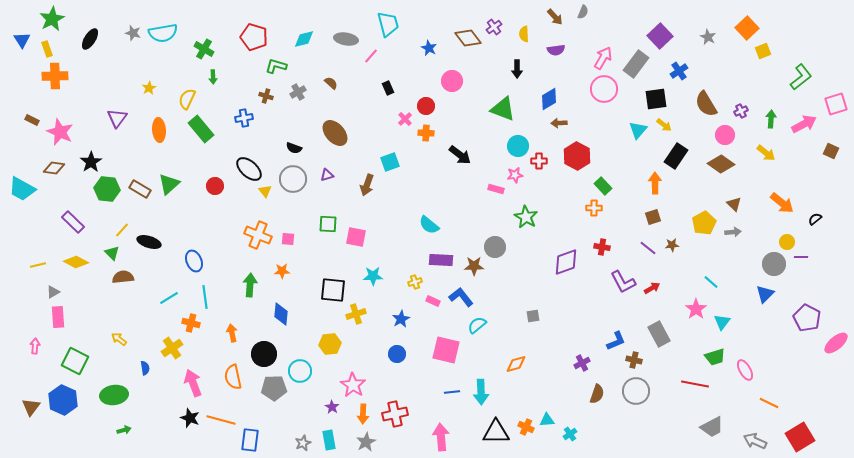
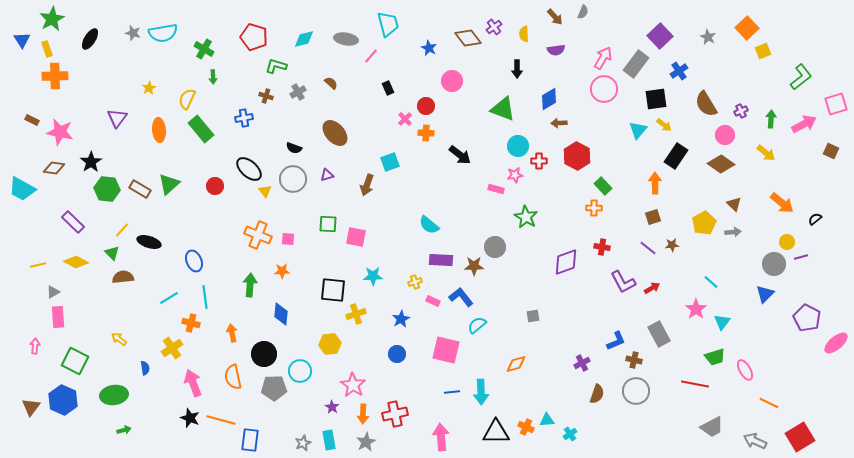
pink star at (60, 132): rotated 12 degrees counterclockwise
purple line at (801, 257): rotated 16 degrees counterclockwise
